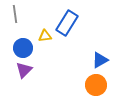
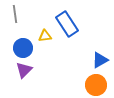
blue rectangle: moved 1 px down; rotated 65 degrees counterclockwise
